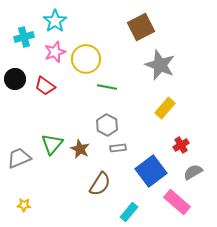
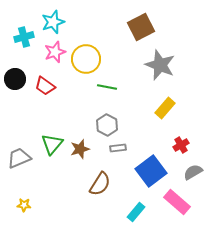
cyan star: moved 2 px left, 1 px down; rotated 15 degrees clockwise
brown star: rotated 30 degrees clockwise
cyan rectangle: moved 7 px right
